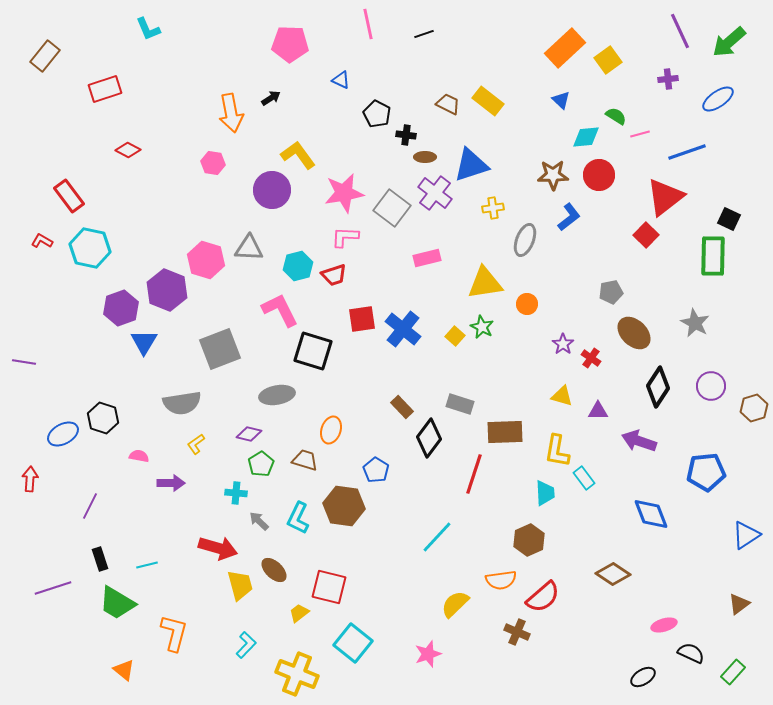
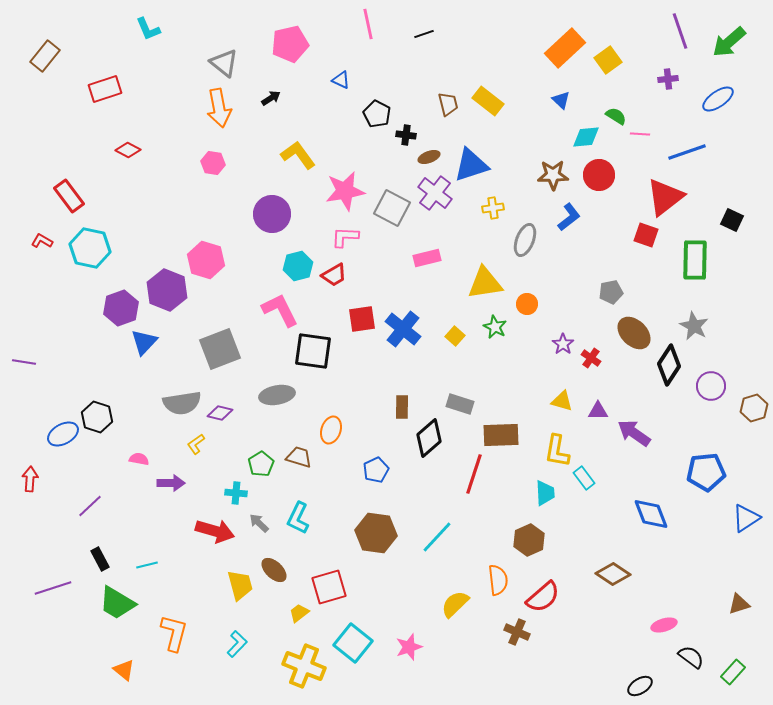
purple line at (680, 31): rotated 6 degrees clockwise
pink pentagon at (290, 44): rotated 15 degrees counterclockwise
brown trapezoid at (448, 104): rotated 50 degrees clockwise
orange arrow at (231, 113): moved 12 px left, 5 px up
pink line at (640, 134): rotated 18 degrees clockwise
brown ellipse at (425, 157): moved 4 px right; rotated 20 degrees counterclockwise
purple circle at (272, 190): moved 24 px down
pink star at (344, 193): moved 1 px right, 2 px up
gray square at (392, 208): rotated 9 degrees counterclockwise
black square at (729, 219): moved 3 px right, 1 px down
red square at (646, 235): rotated 25 degrees counterclockwise
gray triangle at (249, 248): moved 25 px left, 185 px up; rotated 36 degrees clockwise
green rectangle at (713, 256): moved 18 px left, 4 px down
red trapezoid at (334, 275): rotated 12 degrees counterclockwise
gray star at (695, 323): moved 1 px left, 3 px down
green star at (482, 327): moved 13 px right
blue triangle at (144, 342): rotated 12 degrees clockwise
black square at (313, 351): rotated 9 degrees counterclockwise
black diamond at (658, 387): moved 11 px right, 22 px up
yellow triangle at (562, 396): moved 5 px down
brown rectangle at (402, 407): rotated 45 degrees clockwise
black hexagon at (103, 418): moved 6 px left, 1 px up
brown rectangle at (505, 432): moved 4 px left, 3 px down
purple diamond at (249, 434): moved 29 px left, 21 px up
black diamond at (429, 438): rotated 12 degrees clockwise
purple arrow at (639, 441): moved 5 px left, 8 px up; rotated 16 degrees clockwise
pink semicircle at (139, 456): moved 3 px down
brown trapezoid at (305, 460): moved 6 px left, 3 px up
blue pentagon at (376, 470): rotated 15 degrees clockwise
purple line at (90, 506): rotated 20 degrees clockwise
brown hexagon at (344, 506): moved 32 px right, 27 px down
gray arrow at (259, 521): moved 2 px down
blue triangle at (746, 535): moved 17 px up
red arrow at (218, 548): moved 3 px left, 17 px up
black rectangle at (100, 559): rotated 10 degrees counterclockwise
orange semicircle at (501, 580): moved 3 px left; rotated 88 degrees counterclockwise
red square at (329, 587): rotated 30 degrees counterclockwise
brown triangle at (739, 604): rotated 20 degrees clockwise
cyan L-shape at (246, 645): moved 9 px left, 1 px up
black semicircle at (691, 653): moved 4 px down; rotated 12 degrees clockwise
pink star at (428, 654): moved 19 px left, 7 px up
yellow cross at (297, 674): moved 7 px right, 8 px up
black ellipse at (643, 677): moved 3 px left, 9 px down
